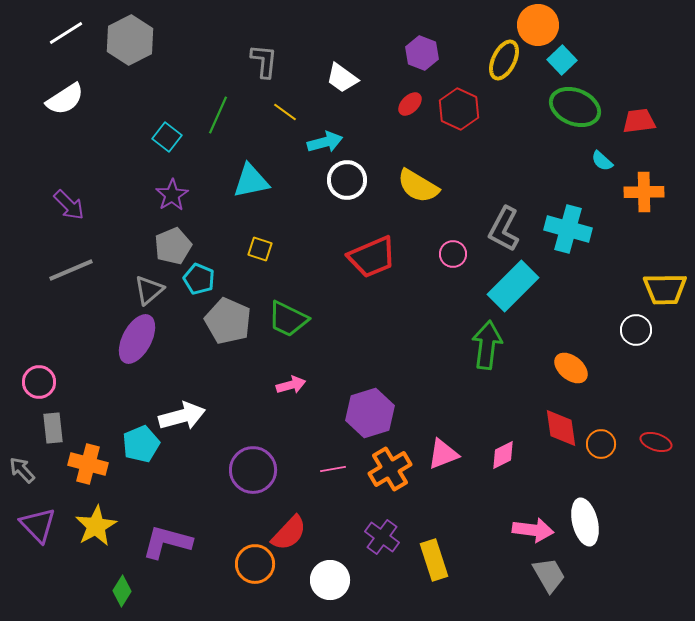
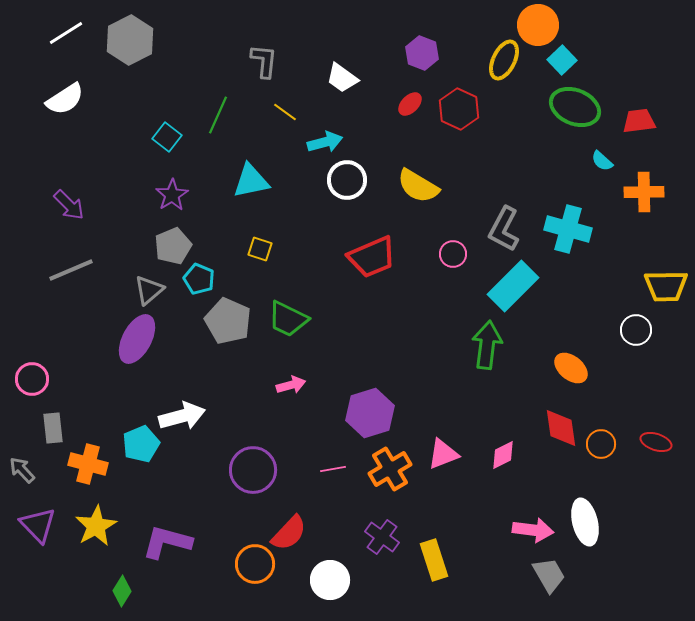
yellow trapezoid at (665, 289): moved 1 px right, 3 px up
pink circle at (39, 382): moved 7 px left, 3 px up
